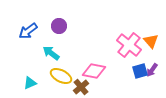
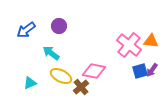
blue arrow: moved 2 px left, 1 px up
orange triangle: rotated 42 degrees counterclockwise
